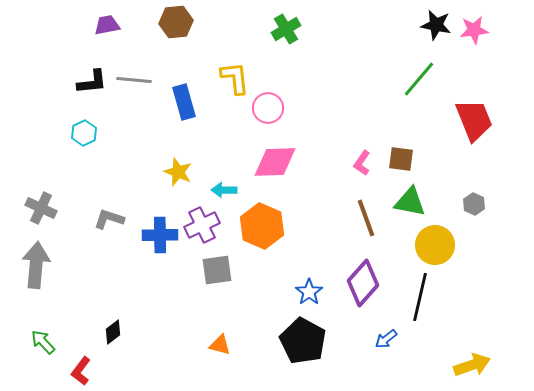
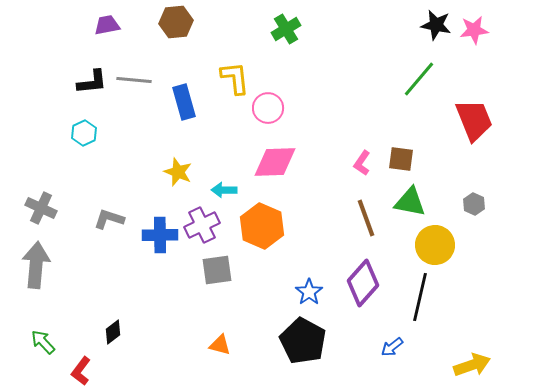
blue arrow: moved 6 px right, 8 px down
